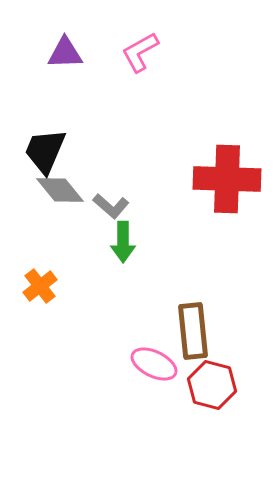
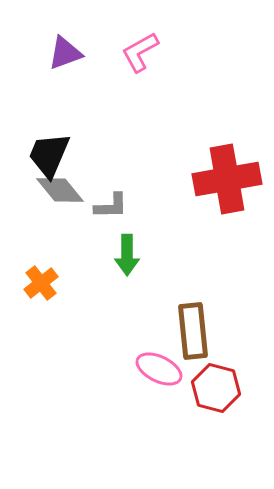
purple triangle: rotated 18 degrees counterclockwise
black trapezoid: moved 4 px right, 4 px down
red cross: rotated 12 degrees counterclockwise
gray L-shape: rotated 42 degrees counterclockwise
green arrow: moved 4 px right, 13 px down
orange cross: moved 1 px right, 3 px up
pink ellipse: moved 5 px right, 5 px down
red hexagon: moved 4 px right, 3 px down
